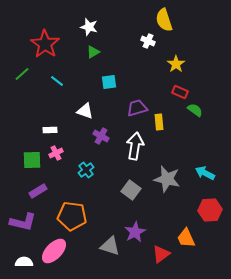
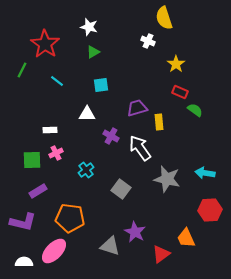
yellow semicircle: moved 2 px up
green line: moved 4 px up; rotated 21 degrees counterclockwise
cyan square: moved 8 px left, 3 px down
white triangle: moved 2 px right, 3 px down; rotated 18 degrees counterclockwise
purple cross: moved 10 px right
white arrow: moved 5 px right, 2 px down; rotated 44 degrees counterclockwise
cyan arrow: rotated 18 degrees counterclockwise
gray square: moved 10 px left, 1 px up
orange pentagon: moved 2 px left, 2 px down
purple star: rotated 15 degrees counterclockwise
